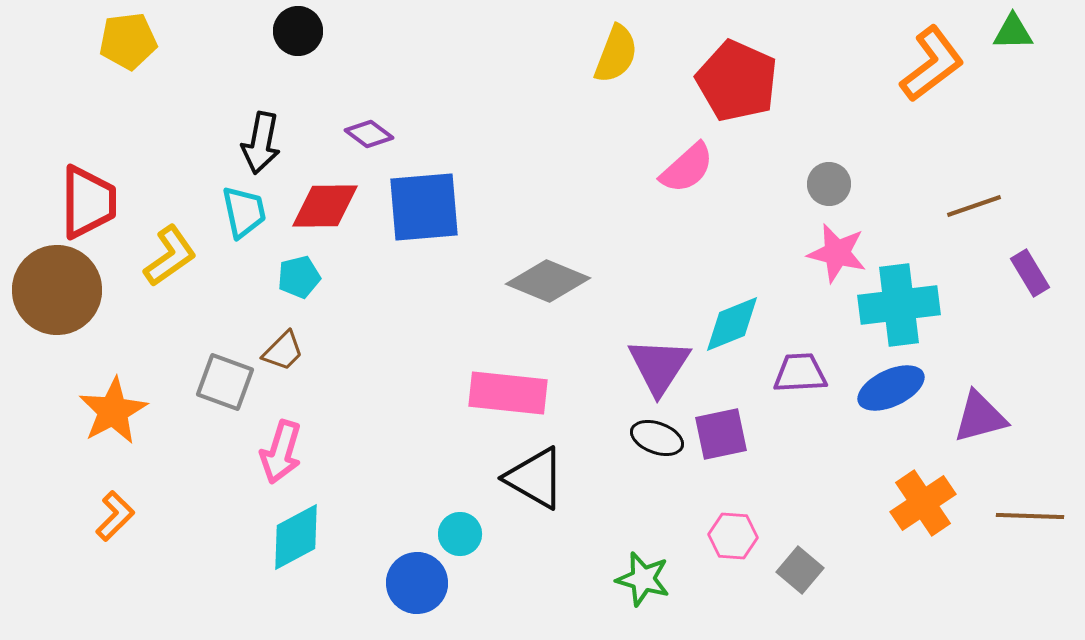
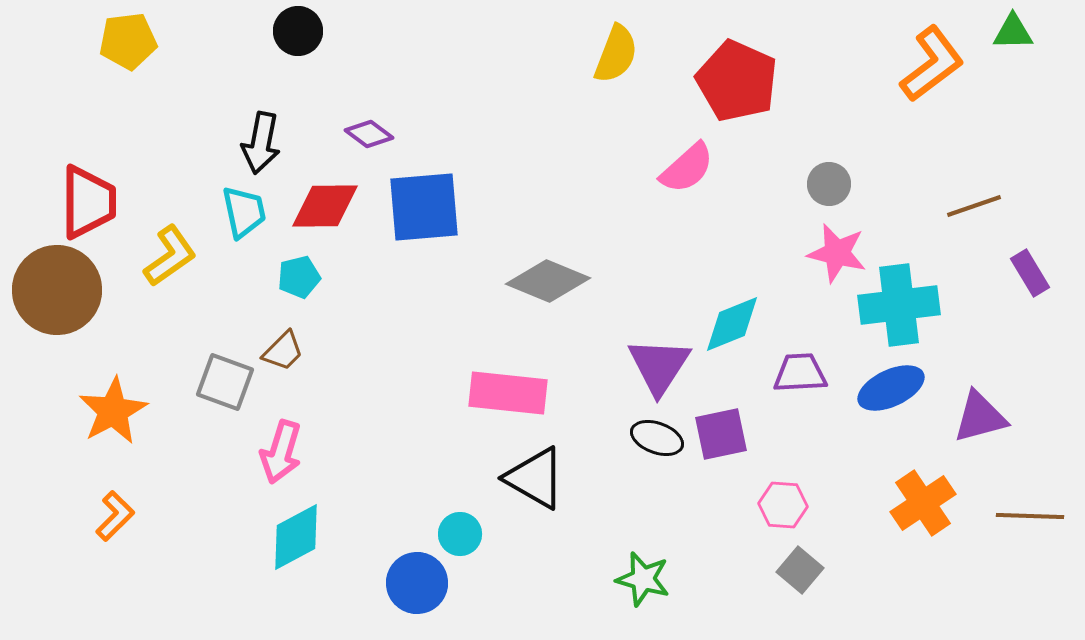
pink hexagon at (733, 536): moved 50 px right, 31 px up
